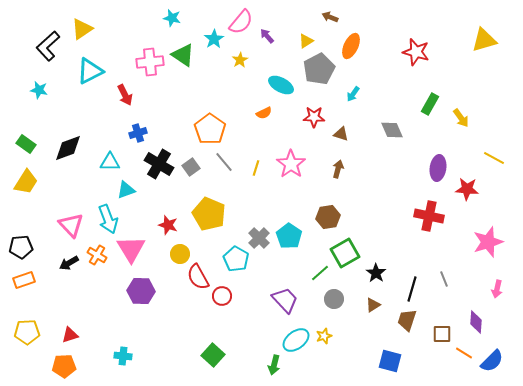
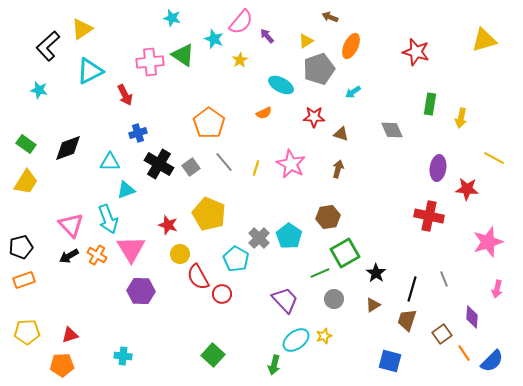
cyan star at (214, 39): rotated 18 degrees counterclockwise
gray pentagon at (319, 69): rotated 8 degrees clockwise
cyan arrow at (353, 94): moved 2 px up; rotated 21 degrees clockwise
green rectangle at (430, 104): rotated 20 degrees counterclockwise
yellow arrow at (461, 118): rotated 48 degrees clockwise
orange pentagon at (210, 129): moved 1 px left, 6 px up
pink star at (291, 164): rotated 8 degrees counterclockwise
black pentagon at (21, 247): rotated 10 degrees counterclockwise
black arrow at (69, 263): moved 7 px up
green line at (320, 273): rotated 18 degrees clockwise
red circle at (222, 296): moved 2 px up
purple diamond at (476, 322): moved 4 px left, 5 px up
brown square at (442, 334): rotated 36 degrees counterclockwise
orange line at (464, 353): rotated 24 degrees clockwise
orange pentagon at (64, 366): moved 2 px left, 1 px up
